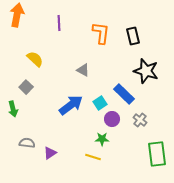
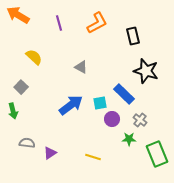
orange arrow: moved 1 px right; rotated 70 degrees counterclockwise
purple line: rotated 14 degrees counterclockwise
orange L-shape: moved 4 px left, 10 px up; rotated 55 degrees clockwise
yellow semicircle: moved 1 px left, 2 px up
gray triangle: moved 2 px left, 3 px up
gray square: moved 5 px left
cyan square: rotated 24 degrees clockwise
green arrow: moved 2 px down
green star: moved 27 px right
green rectangle: rotated 15 degrees counterclockwise
